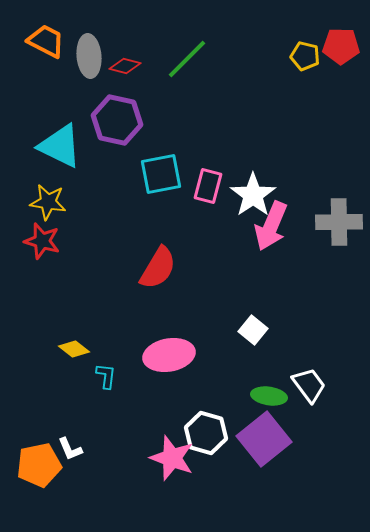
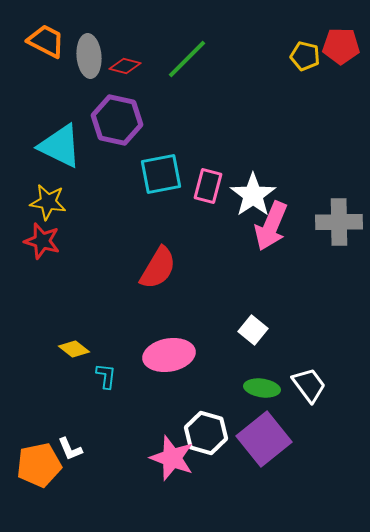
green ellipse: moved 7 px left, 8 px up
